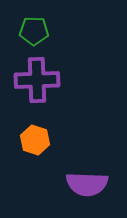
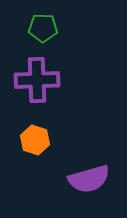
green pentagon: moved 9 px right, 3 px up
purple semicircle: moved 2 px right, 5 px up; rotated 18 degrees counterclockwise
